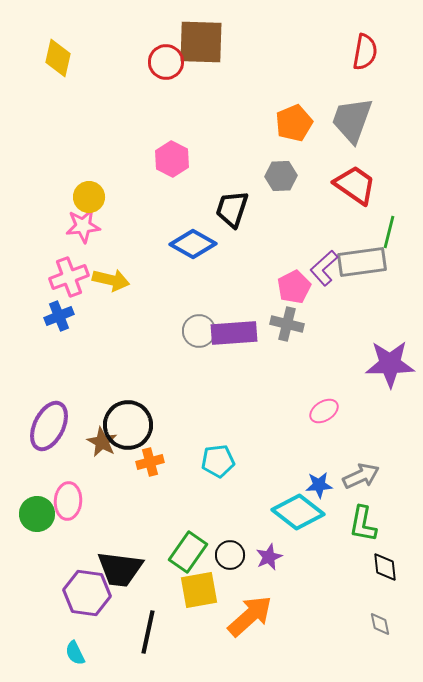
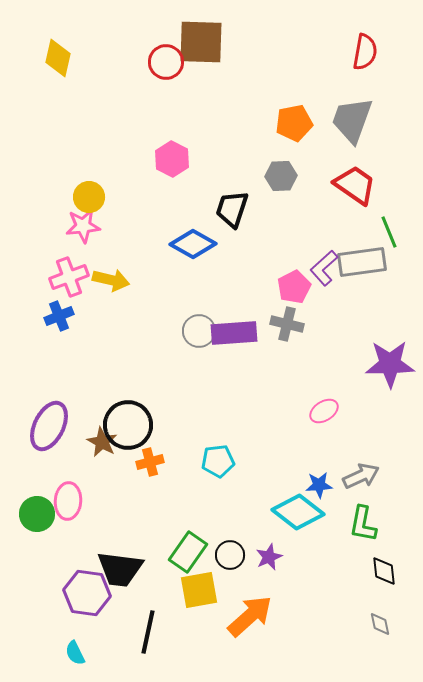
orange pentagon at (294, 123): rotated 12 degrees clockwise
green line at (389, 232): rotated 36 degrees counterclockwise
black diamond at (385, 567): moved 1 px left, 4 px down
